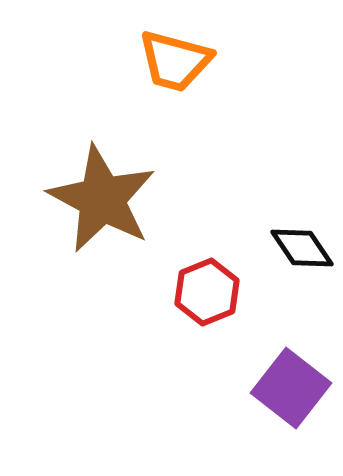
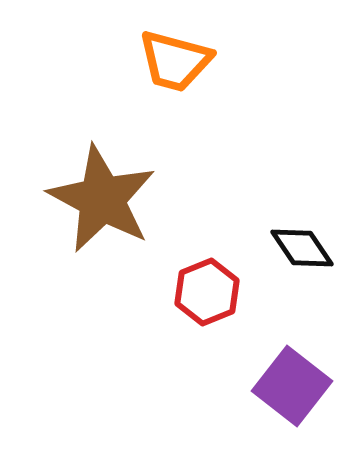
purple square: moved 1 px right, 2 px up
